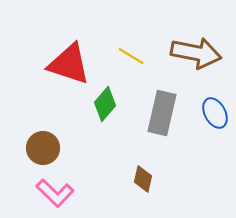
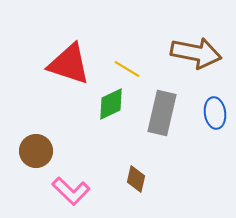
yellow line: moved 4 px left, 13 px down
green diamond: moved 6 px right; rotated 24 degrees clockwise
blue ellipse: rotated 20 degrees clockwise
brown circle: moved 7 px left, 3 px down
brown diamond: moved 7 px left
pink L-shape: moved 16 px right, 2 px up
